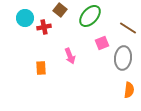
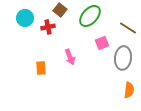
red cross: moved 4 px right
pink arrow: moved 1 px down
